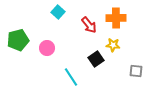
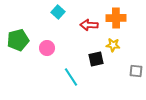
red arrow: rotated 132 degrees clockwise
black square: rotated 21 degrees clockwise
